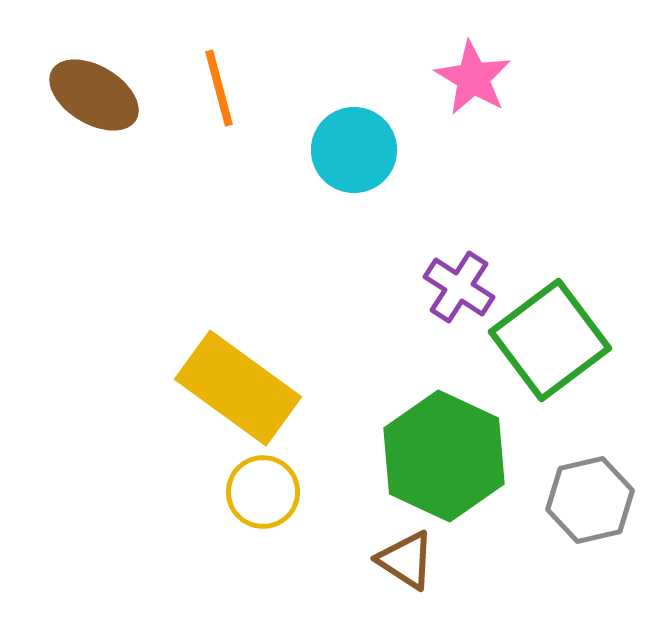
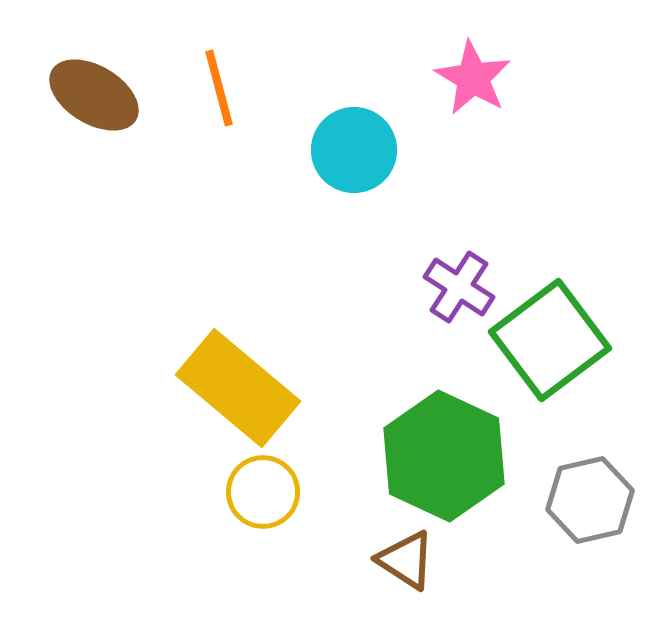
yellow rectangle: rotated 4 degrees clockwise
